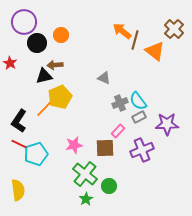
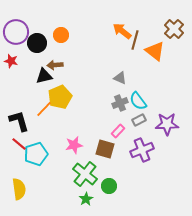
purple circle: moved 8 px left, 10 px down
red star: moved 1 px right, 2 px up; rotated 16 degrees counterclockwise
gray triangle: moved 16 px right
gray rectangle: moved 3 px down
black L-shape: rotated 130 degrees clockwise
red line: rotated 14 degrees clockwise
brown square: moved 1 px down; rotated 18 degrees clockwise
yellow semicircle: moved 1 px right, 1 px up
